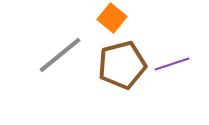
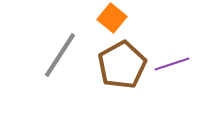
gray line: rotated 18 degrees counterclockwise
brown pentagon: rotated 15 degrees counterclockwise
